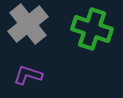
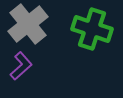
purple L-shape: moved 7 px left, 9 px up; rotated 120 degrees clockwise
